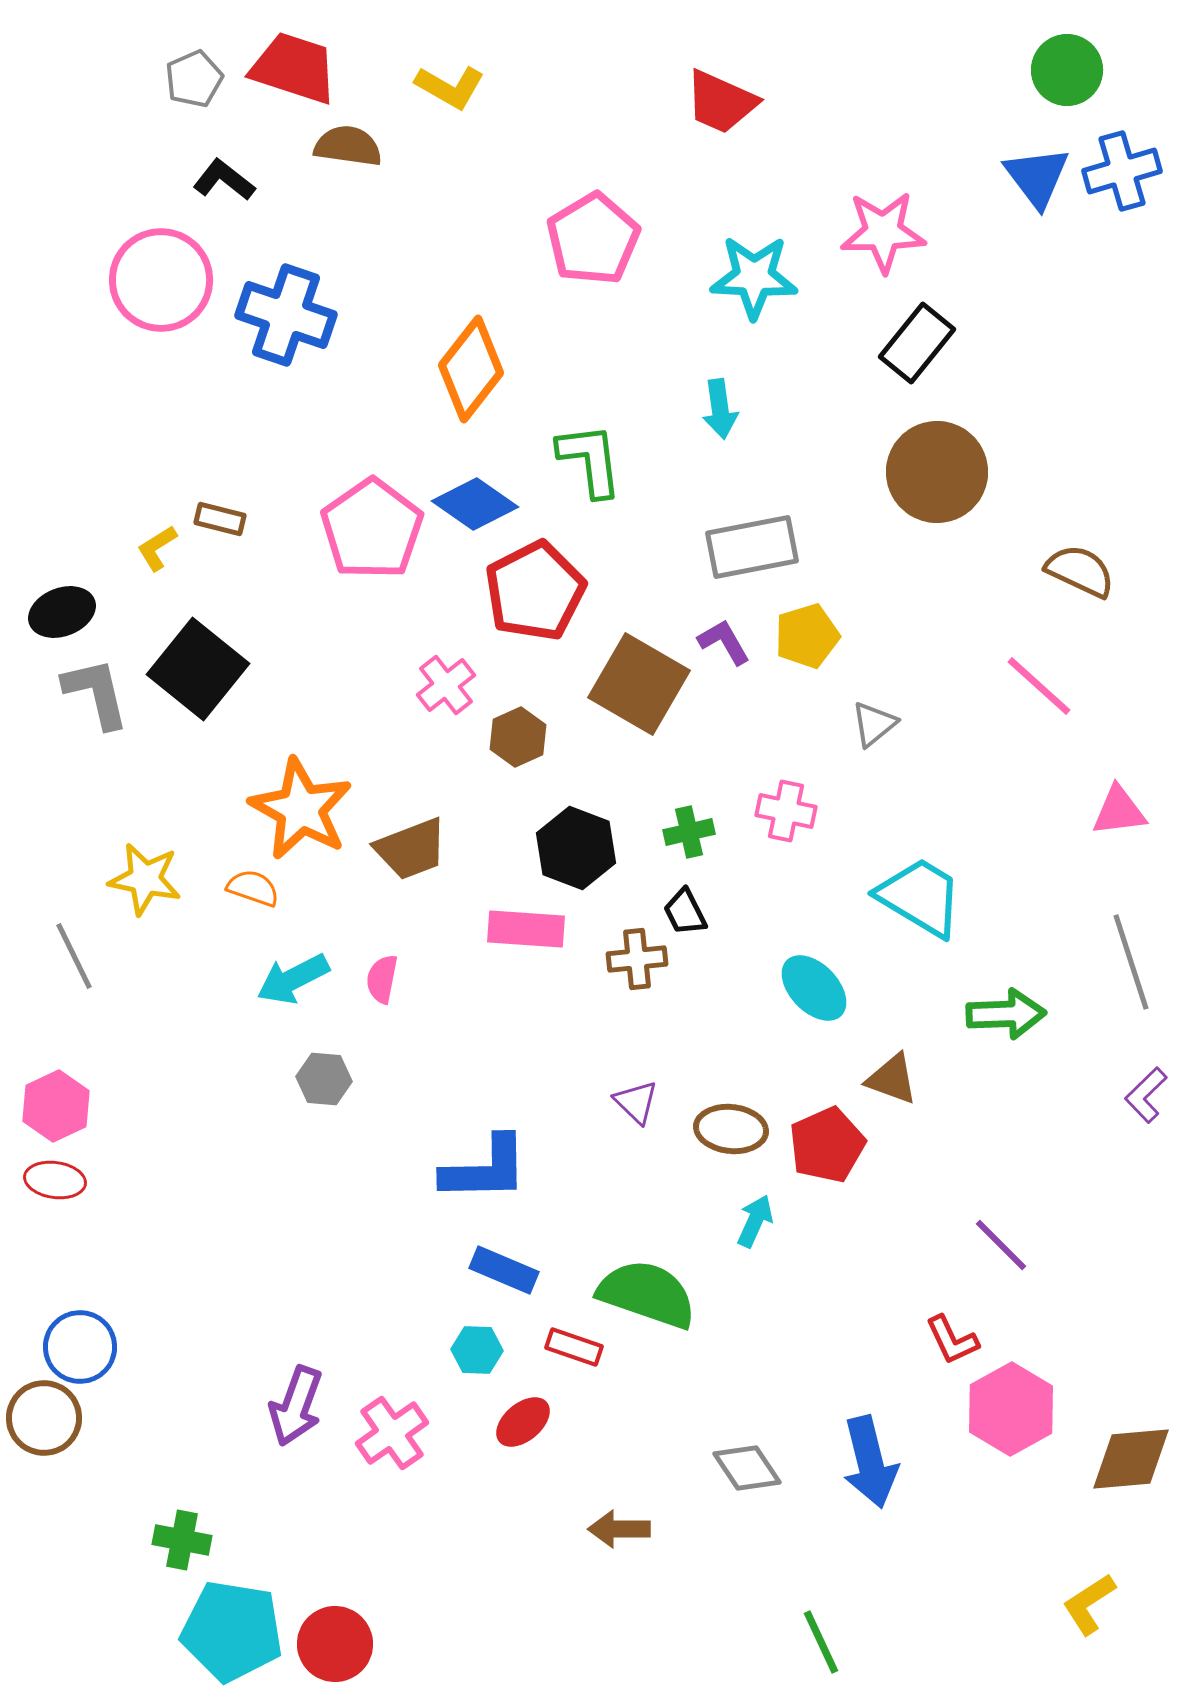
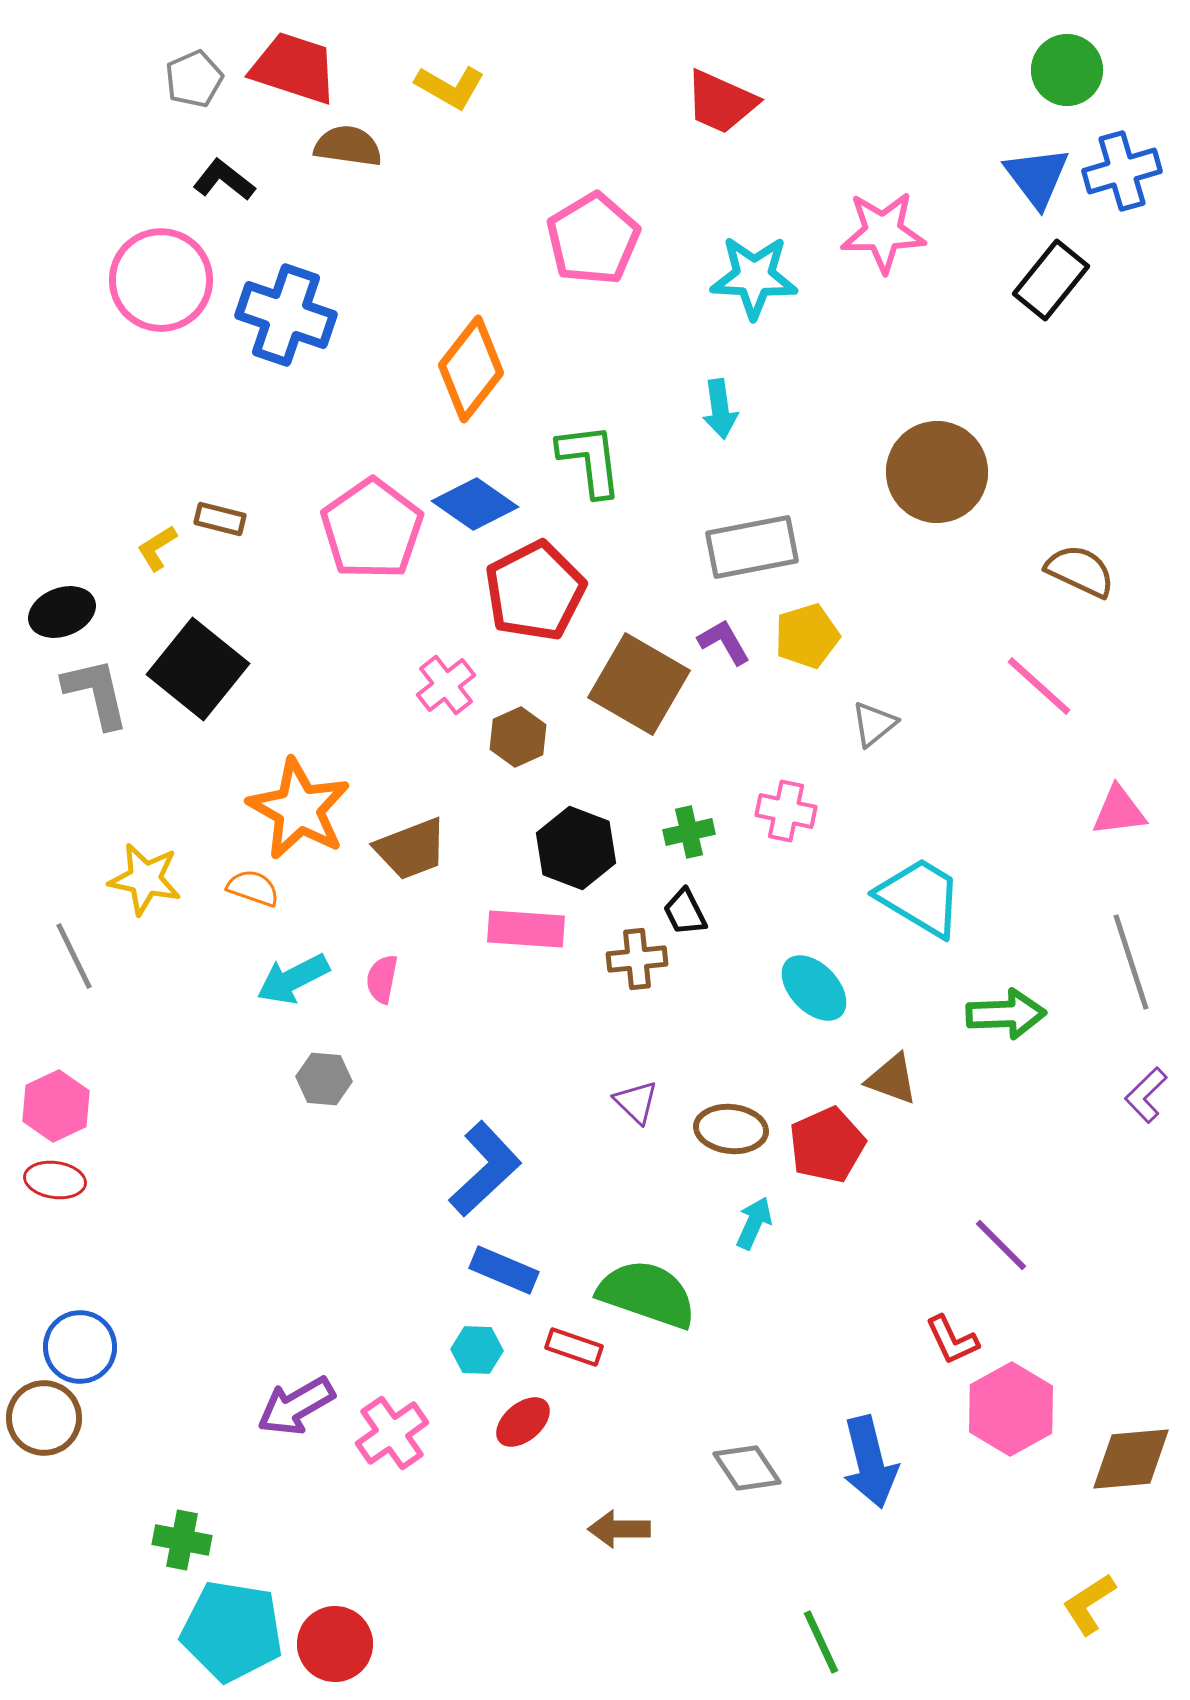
black rectangle at (917, 343): moved 134 px right, 63 px up
orange star at (301, 809): moved 2 px left
blue L-shape at (485, 1169): rotated 42 degrees counterclockwise
cyan arrow at (755, 1221): moved 1 px left, 2 px down
purple arrow at (296, 1406): rotated 40 degrees clockwise
